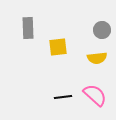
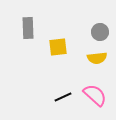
gray circle: moved 2 px left, 2 px down
black line: rotated 18 degrees counterclockwise
